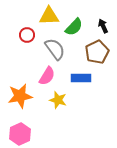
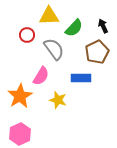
green semicircle: moved 1 px down
gray semicircle: moved 1 px left
pink semicircle: moved 6 px left
orange star: rotated 20 degrees counterclockwise
